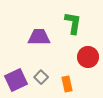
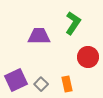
green L-shape: rotated 25 degrees clockwise
purple trapezoid: moved 1 px up
gray square: moved 7 px down
